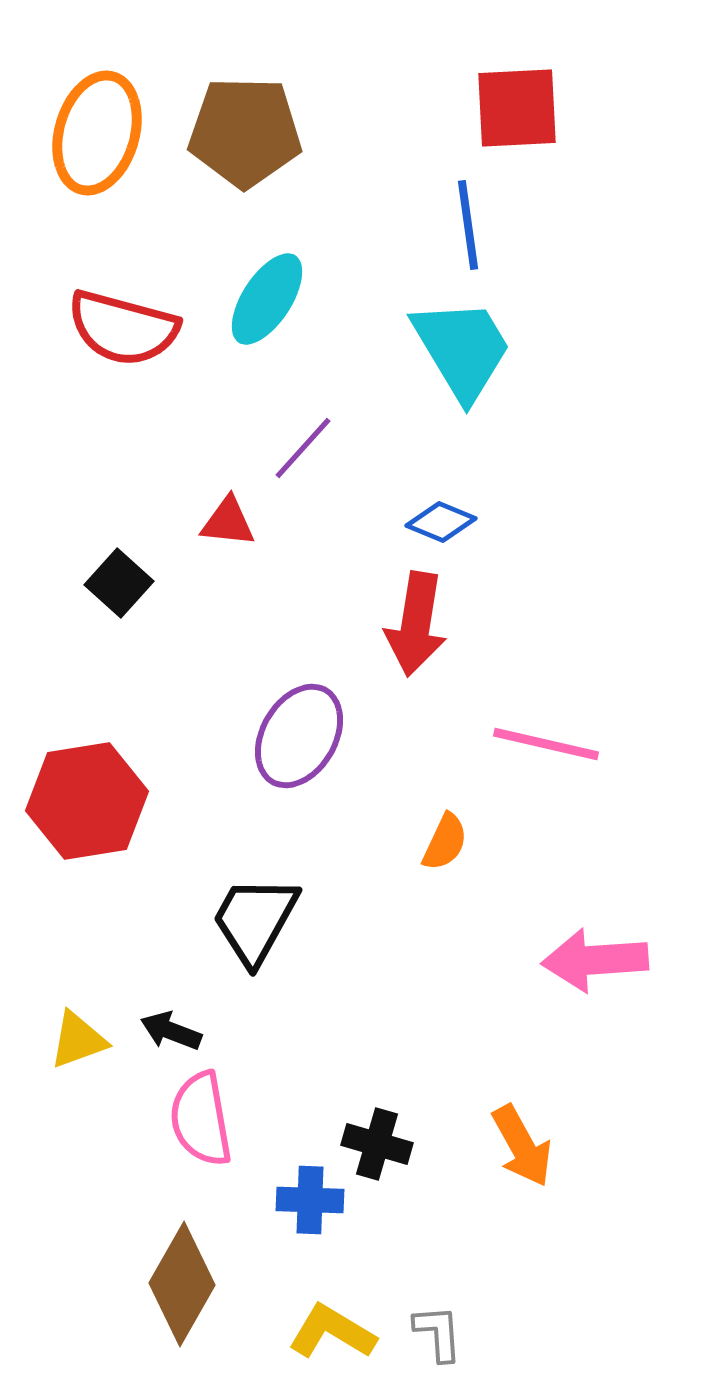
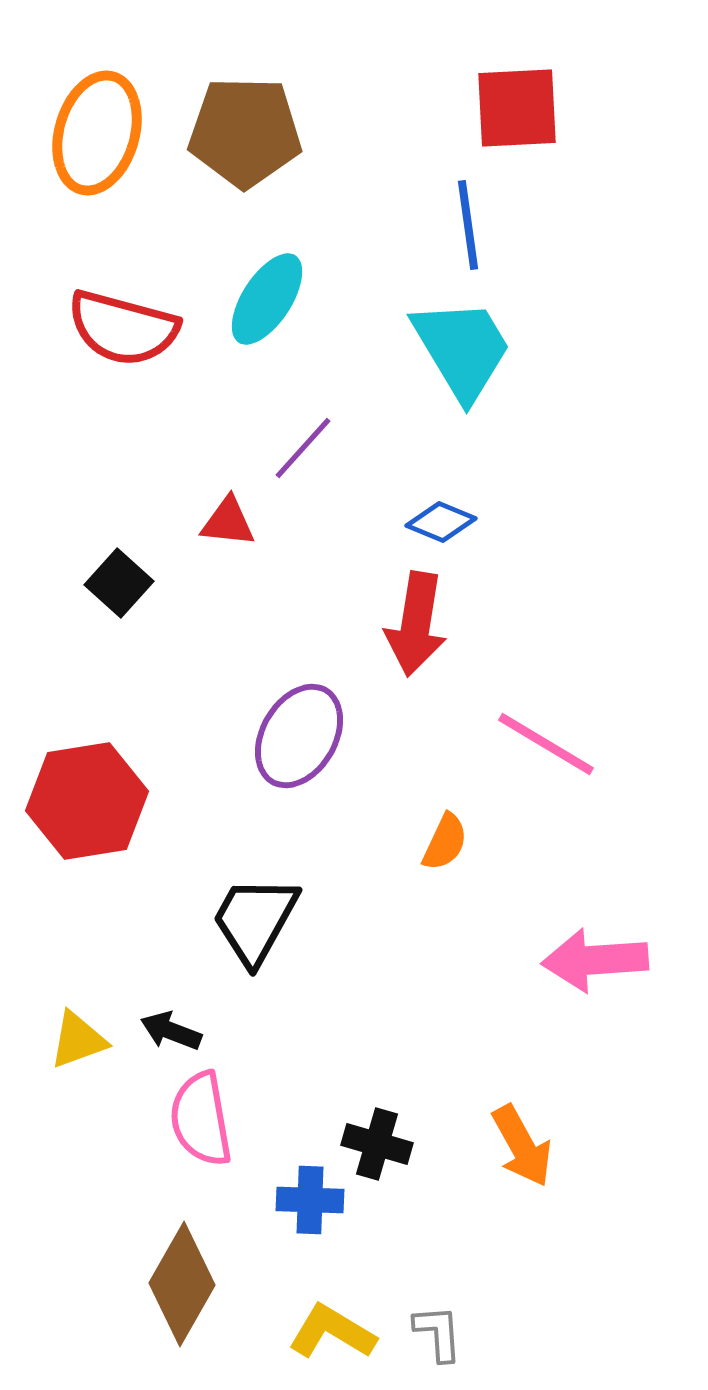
pink line: rotated 18 degrees clockwise
